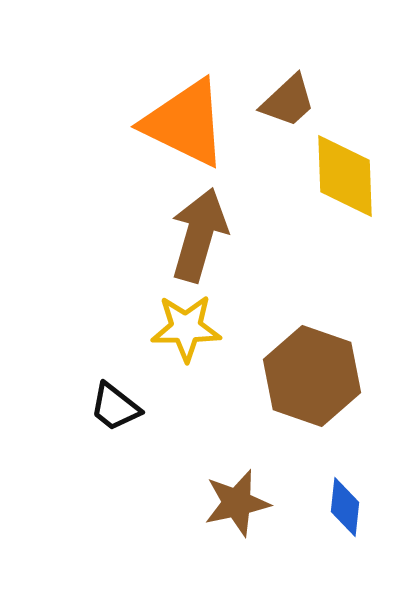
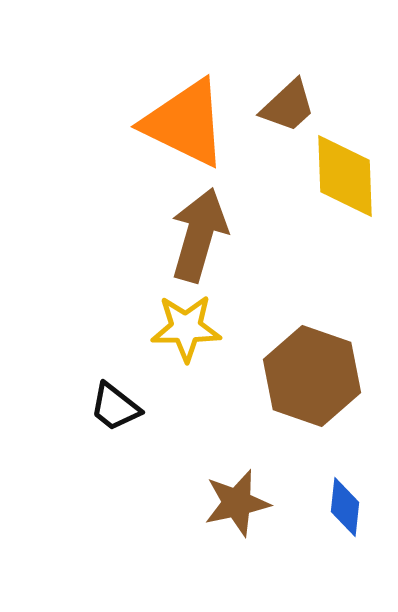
brown trapezoid: moved 5 px down
